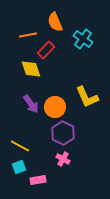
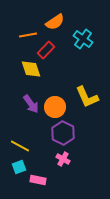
orange semicircle: rotated 102 degrees counterclockwise
pink rectangle: rotated 21 degrees clockwise
